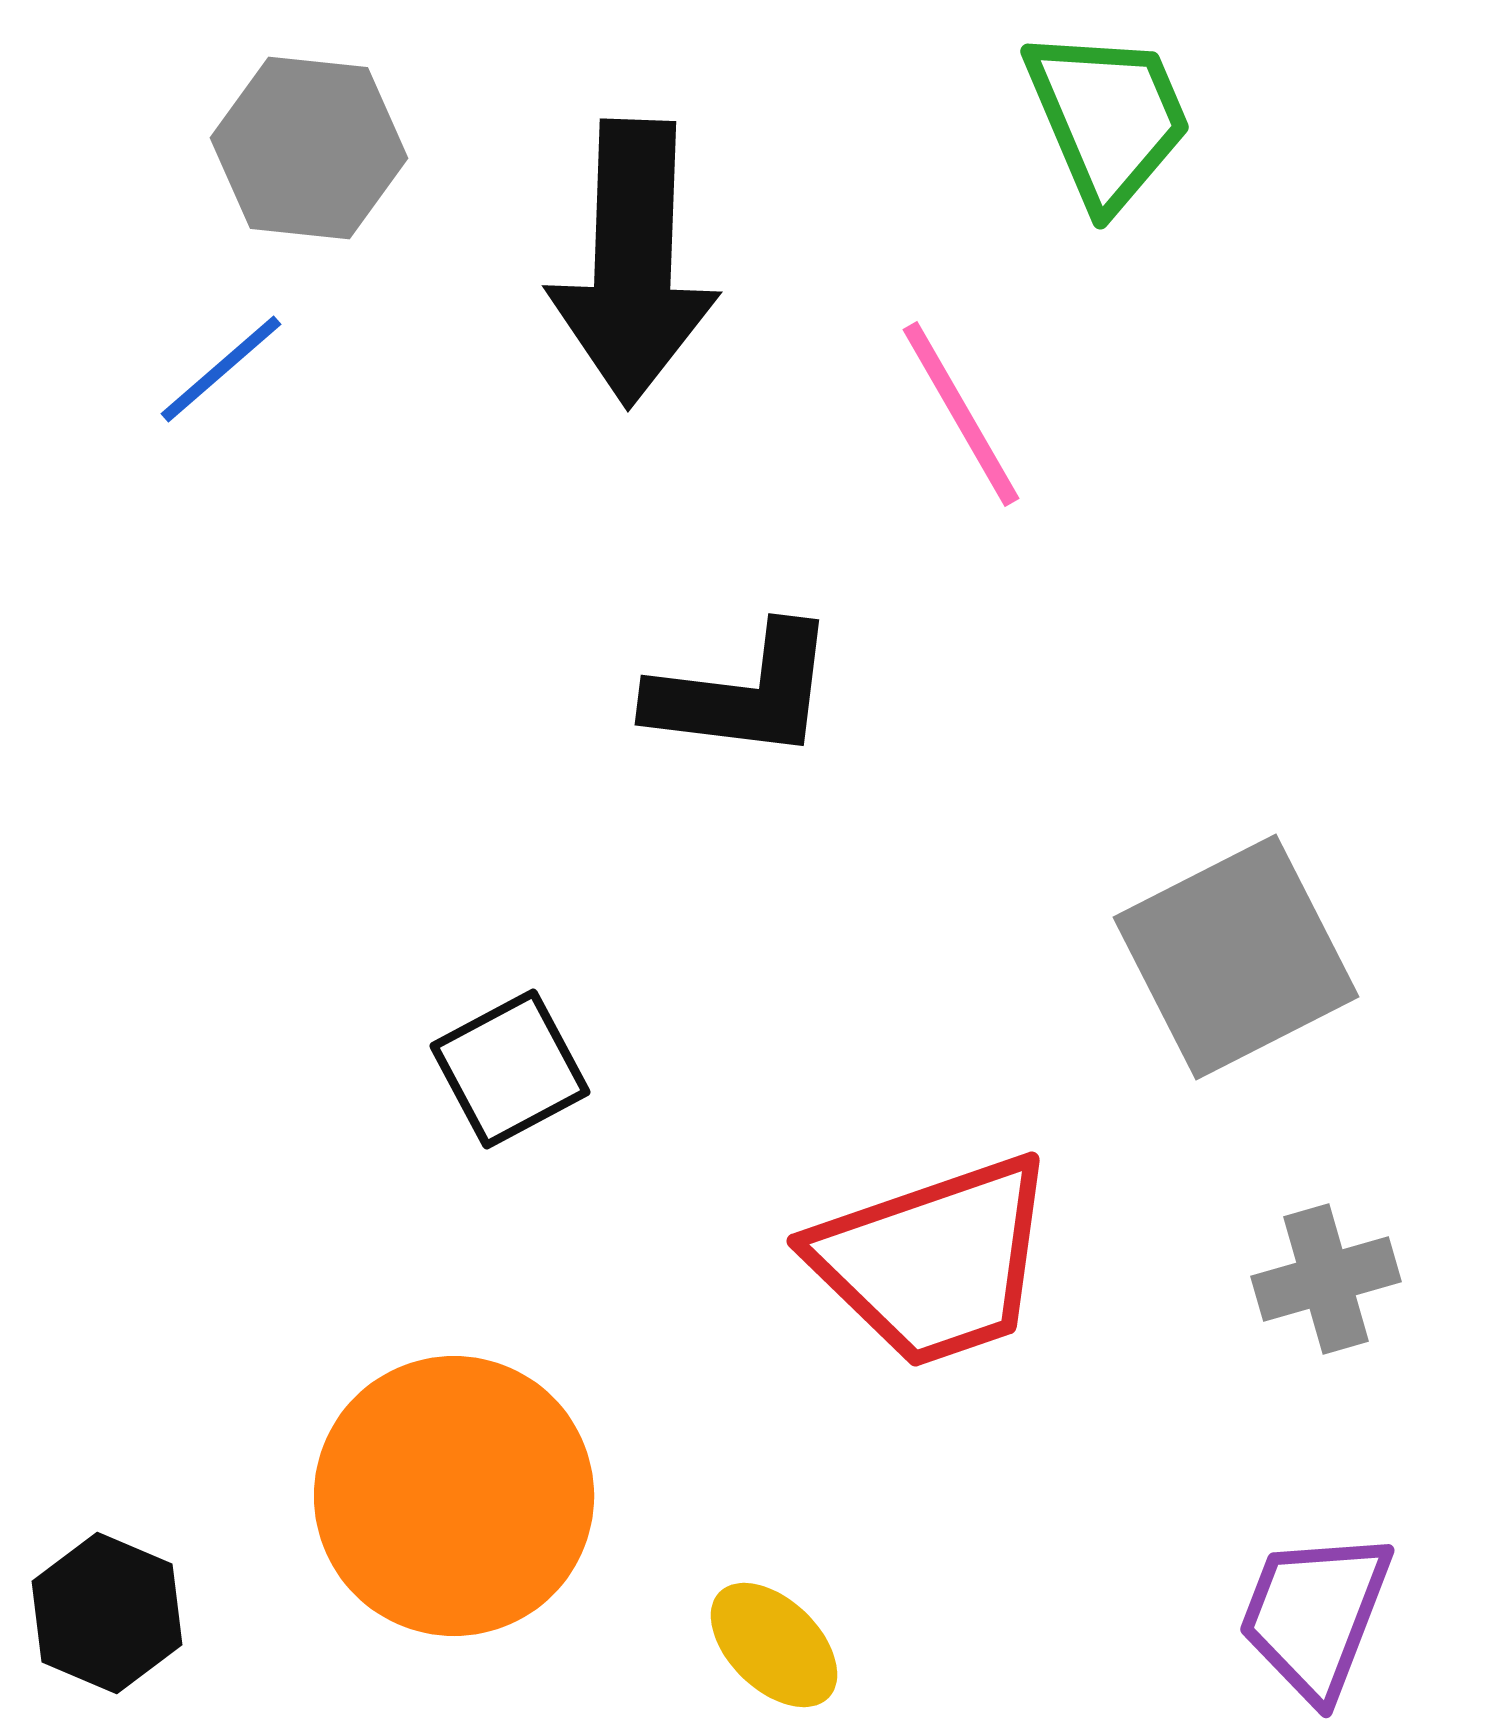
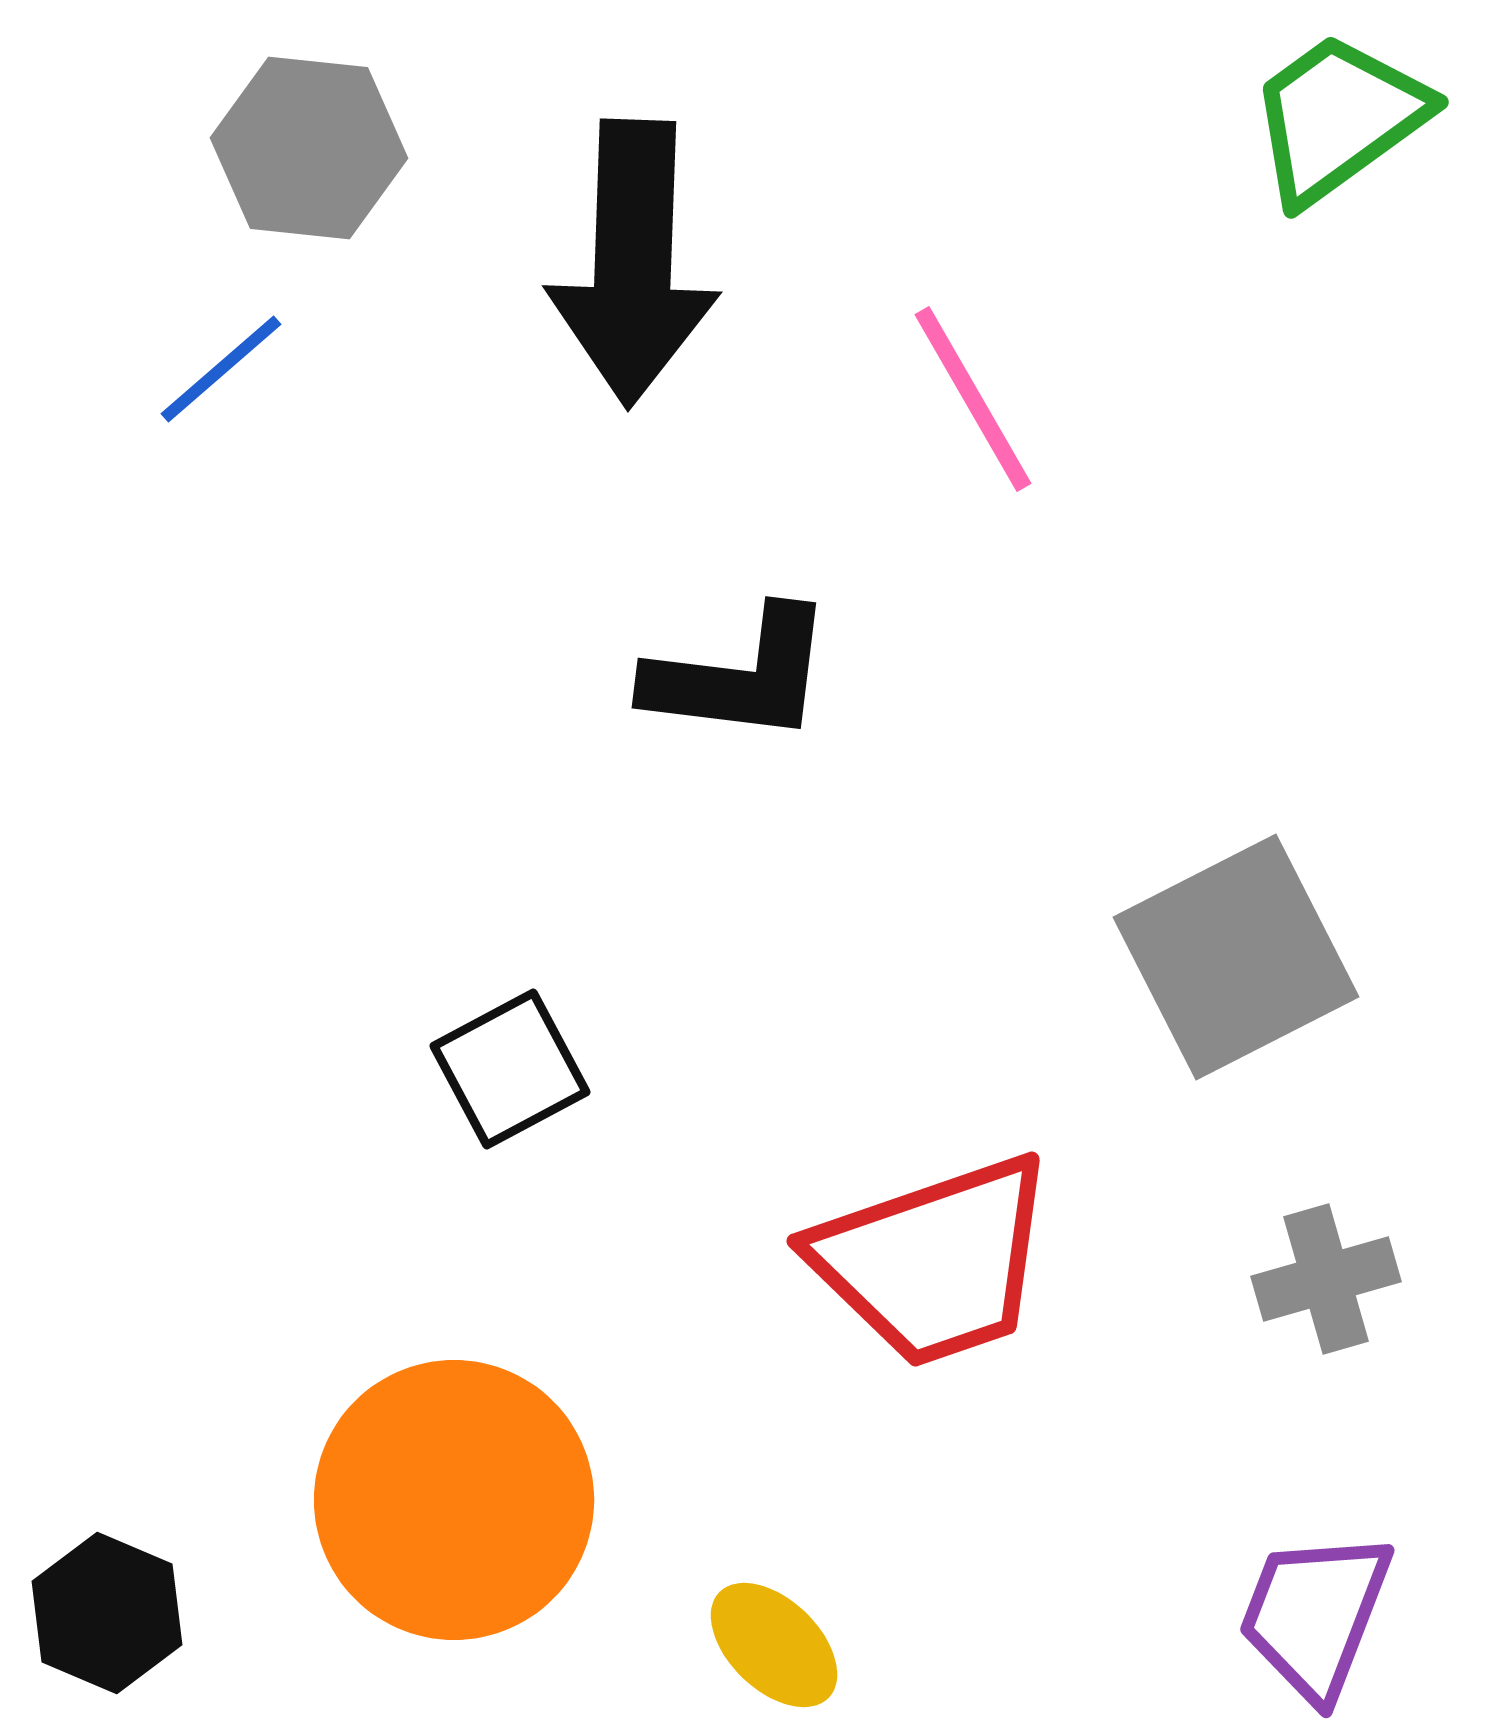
green trapezoid: moved 230 px right; rotated 103 degrees counterclockwise
pink line: moved 12 px right, 15 px up
black L-shape: moved 3 px left, 17 px up
orange circle: moved 4 px down
